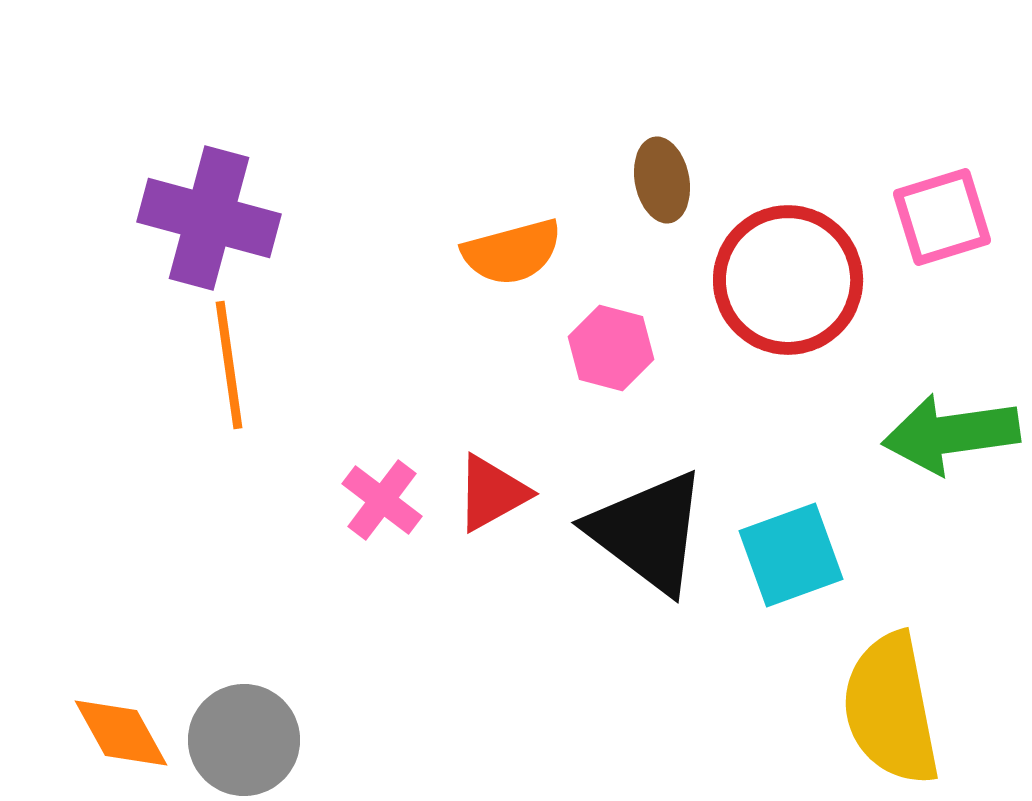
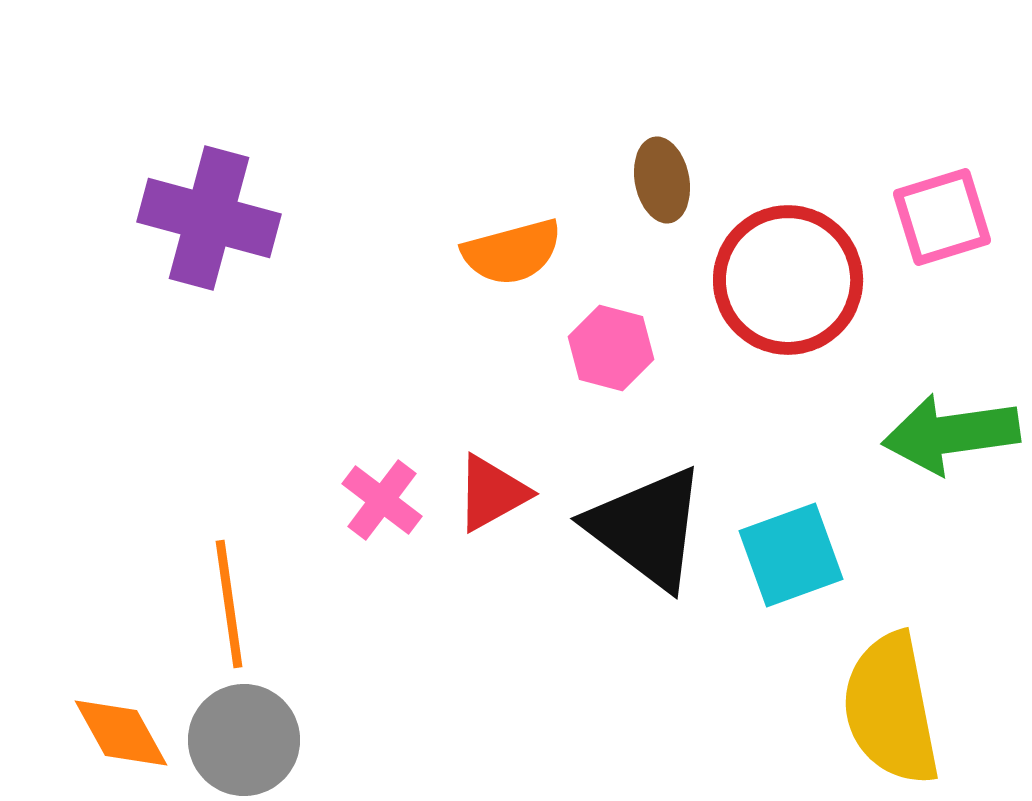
orange line: moved 239 px down
black triangle: moved 1 px left, 4 px up
